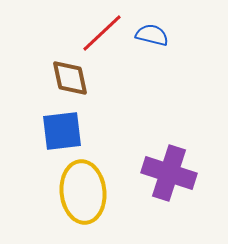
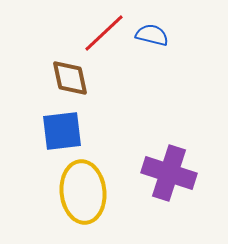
red line: moved 2 px right
